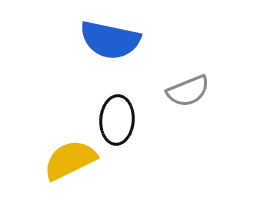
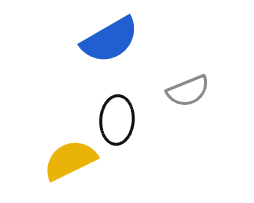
blue semicircle: rotated 42 degrees counterclockwise
